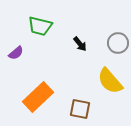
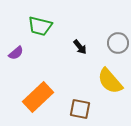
black arrow: moved 3 px down
